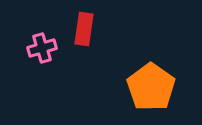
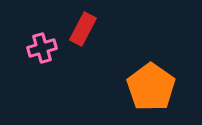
red rectangle: moved 1 px left; rotated 20 degrees clockwise
